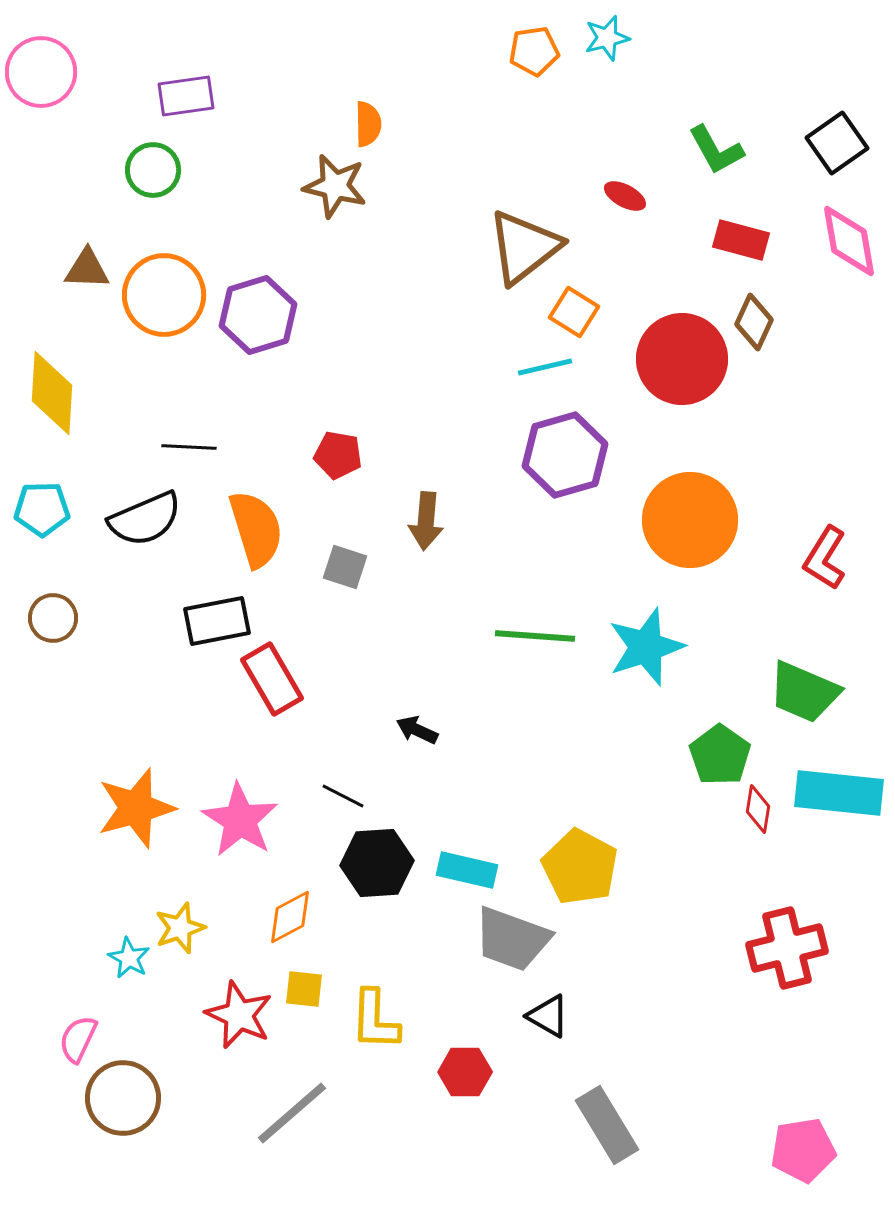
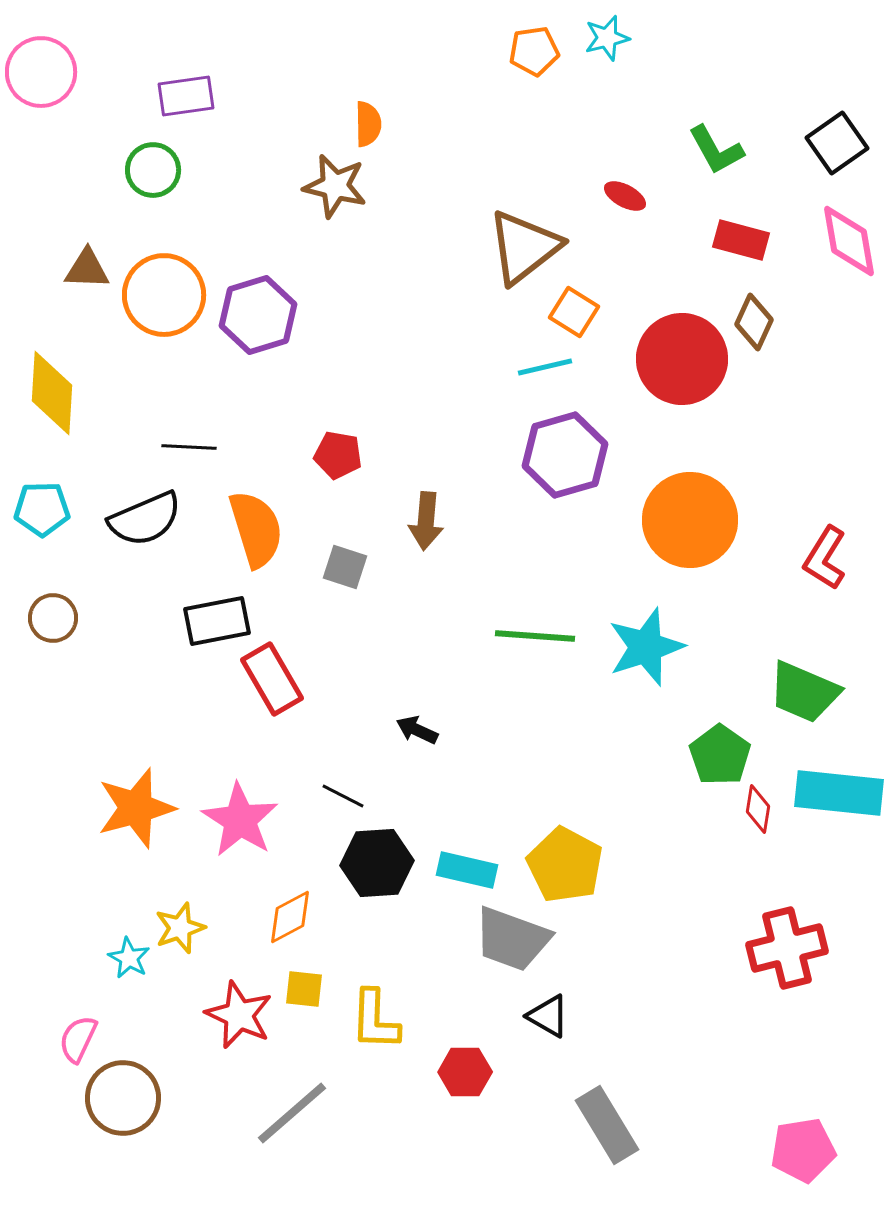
yellow pentagon at (580, 867): moved 15 px left, 2 px up
